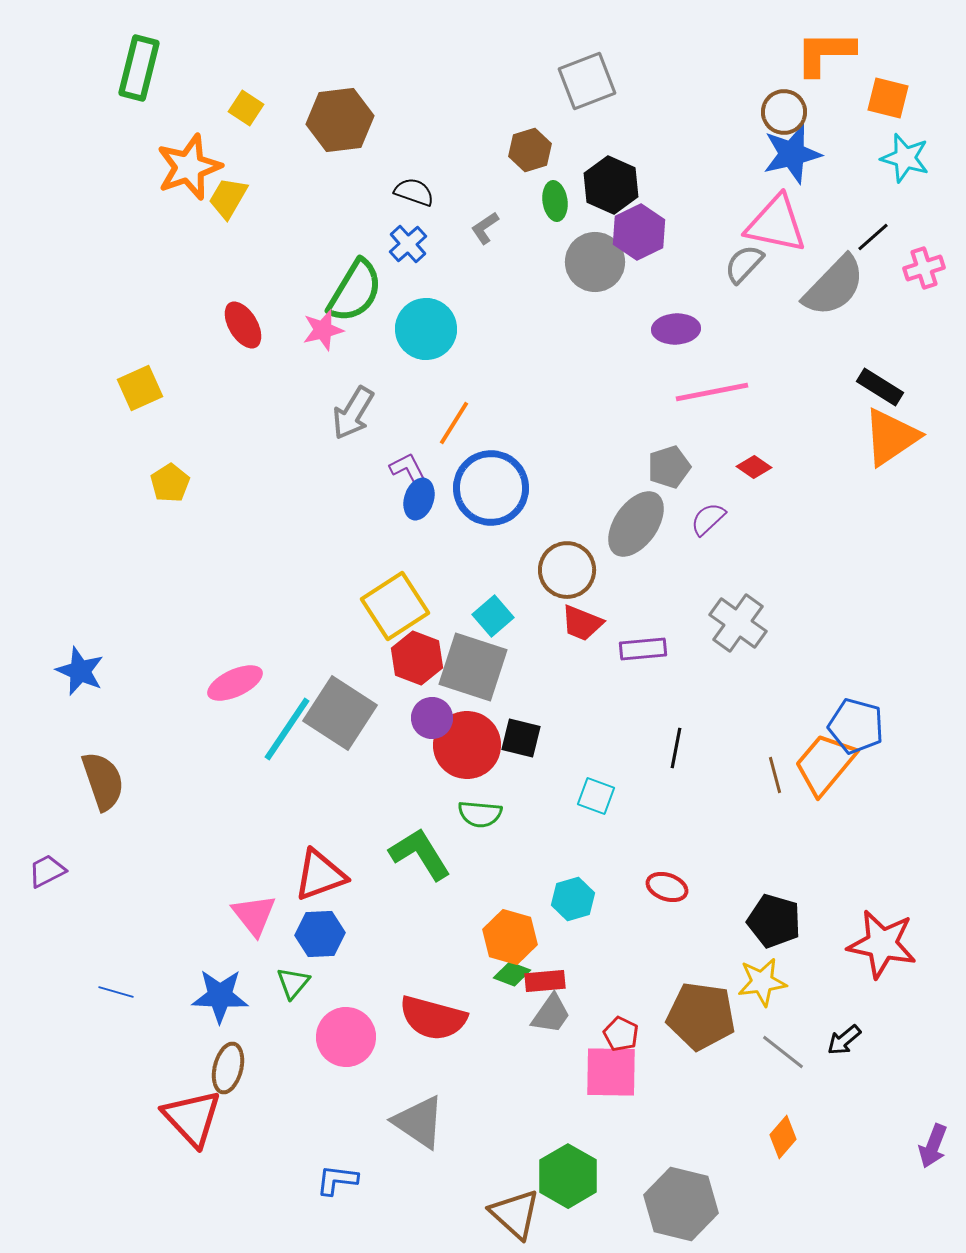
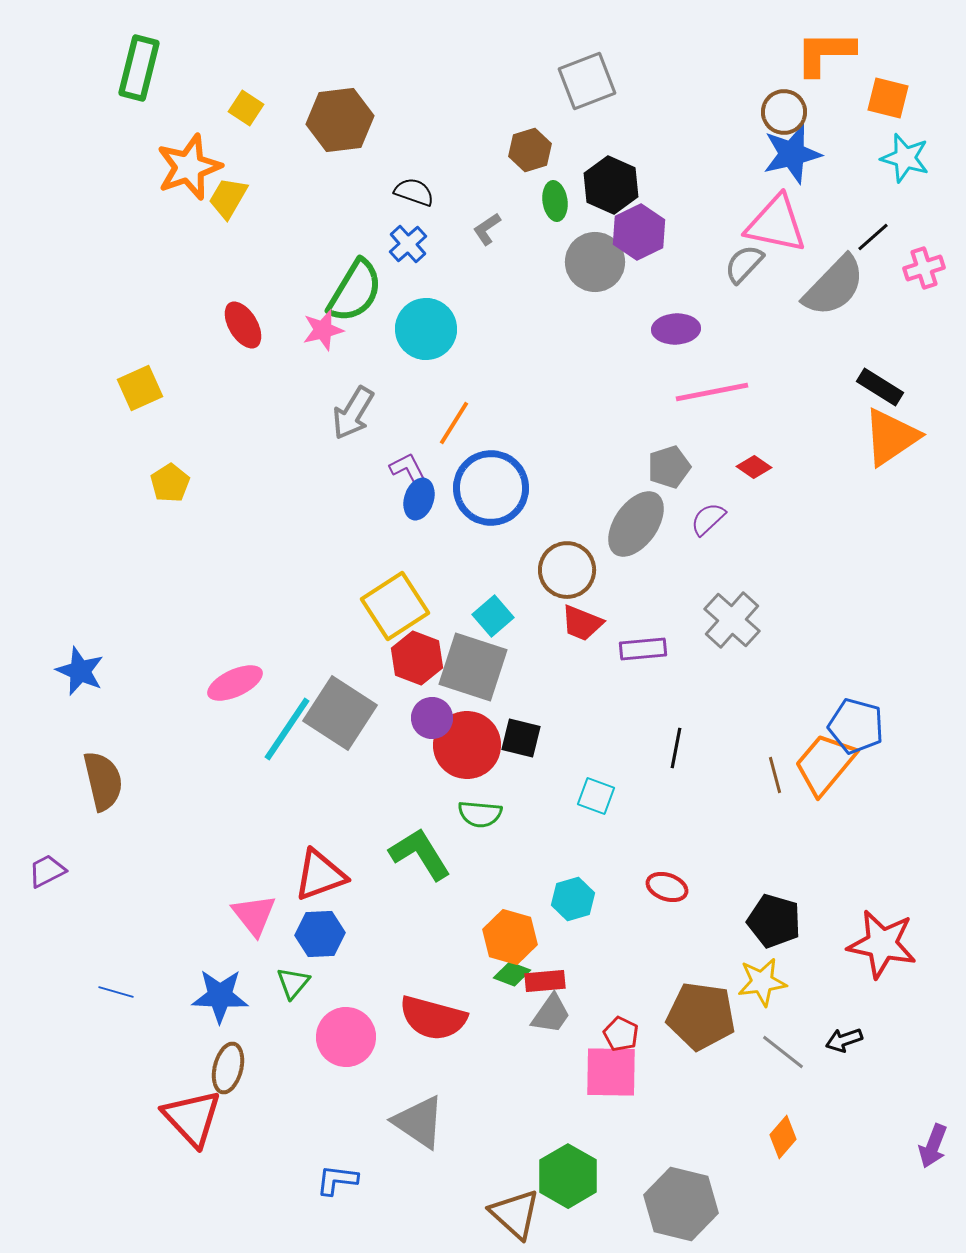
gray L-shape at (485, 228): moved 2 px right, 1 px down
gray cross at (738, 623): moved 6 px left, 3 px up; rotated 6 degrees clockwise
brown semicircle at (103, 781): rotated 6 degrees clockwise
black arrow at (844, 1040): rotated 21 degrees clockwise
